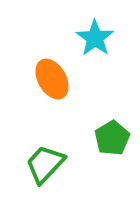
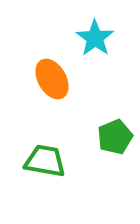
green pentagon: moved 3 px right, 1 px up; rotated 8 degrees clockwise
green trapezoid: moved 3 px up; rotated 57 degrees clockwise
